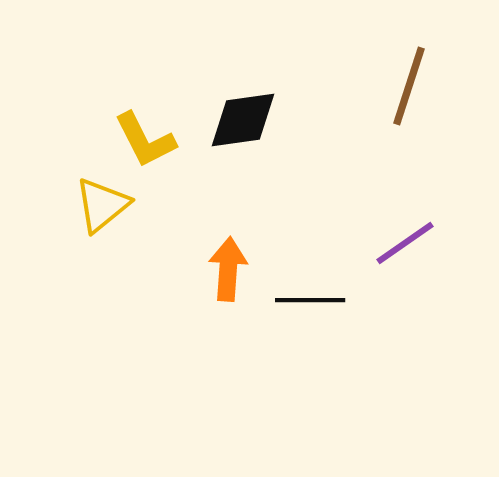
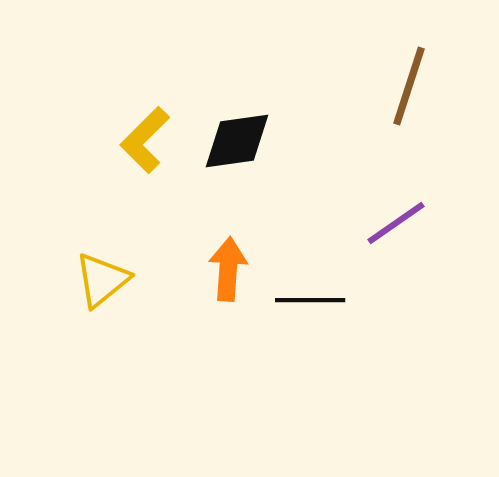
black diamond: moved 6 px left, 21 px down
yellow L-shape: rotated 72 degrees clockwise
yellow triangle: moved 75 px down
purple line: moved 9 px left, 20 px up
